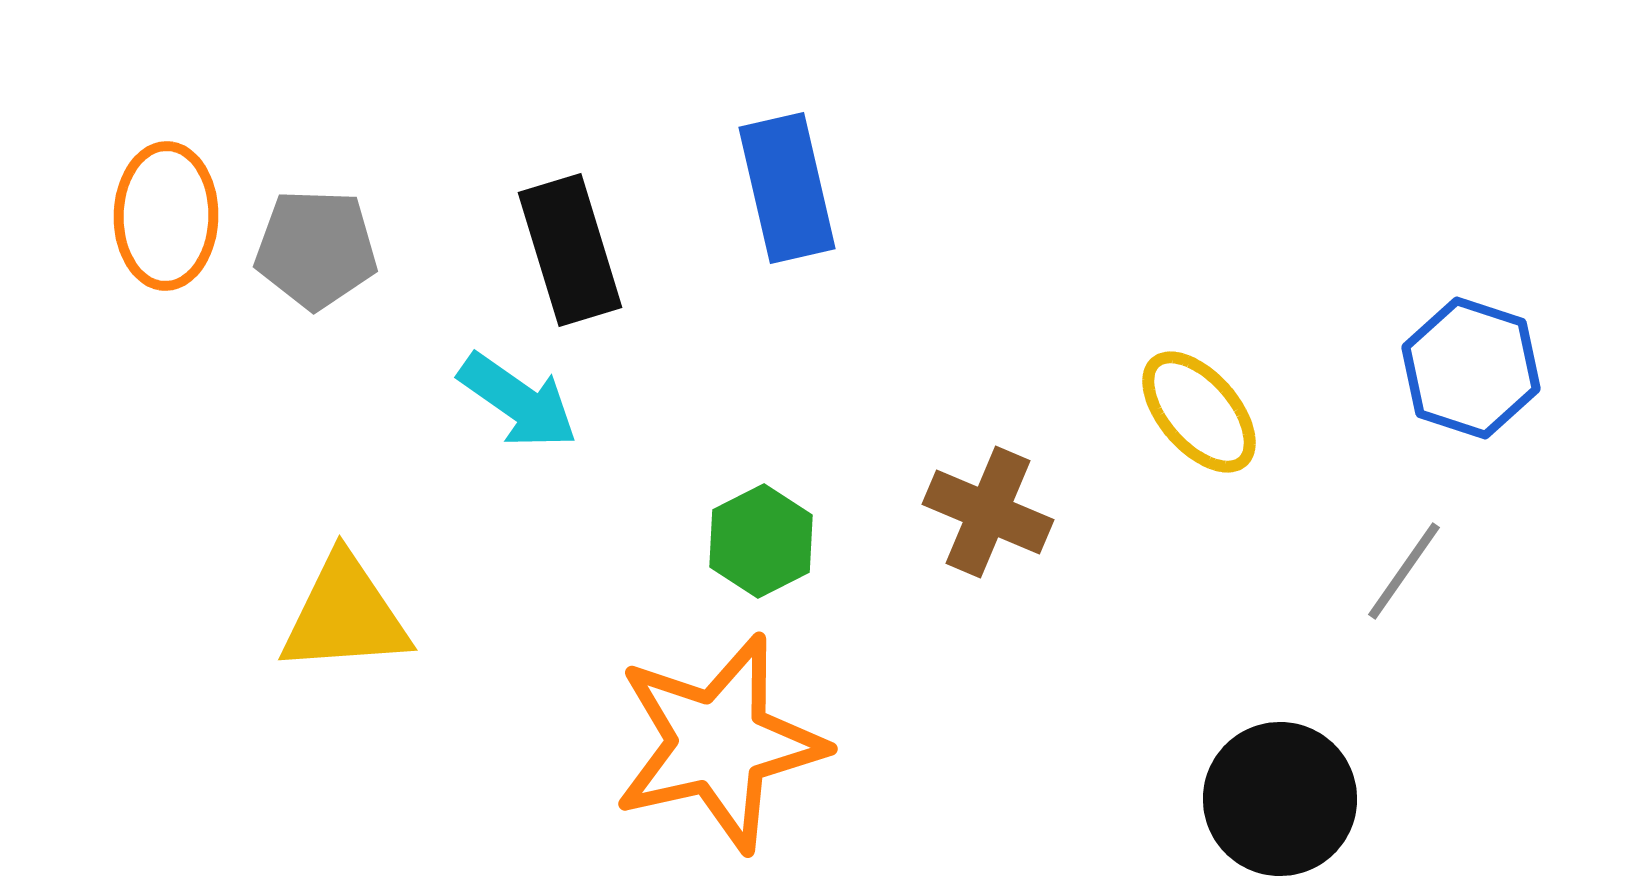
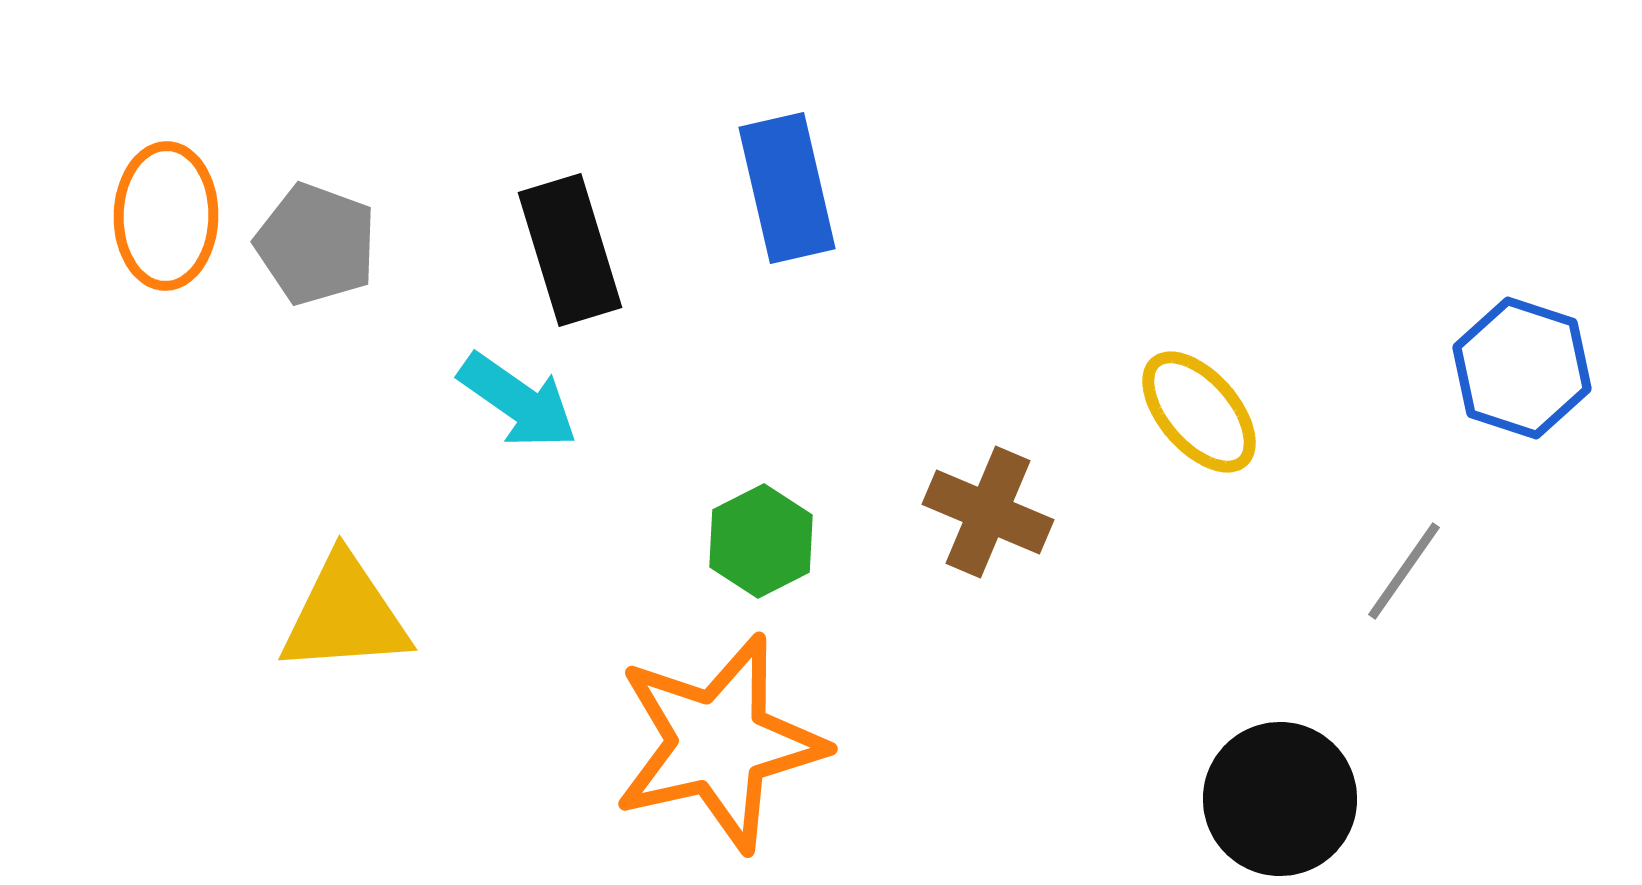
gray pentagon: moved 5 px up; rotated 18 degrees clockwise
blue hexagon: moved 51 px right
